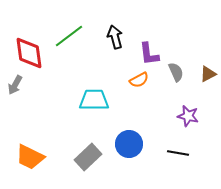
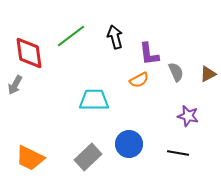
green line: moved 2 px right
orange trapezoid: moved 1 px down
